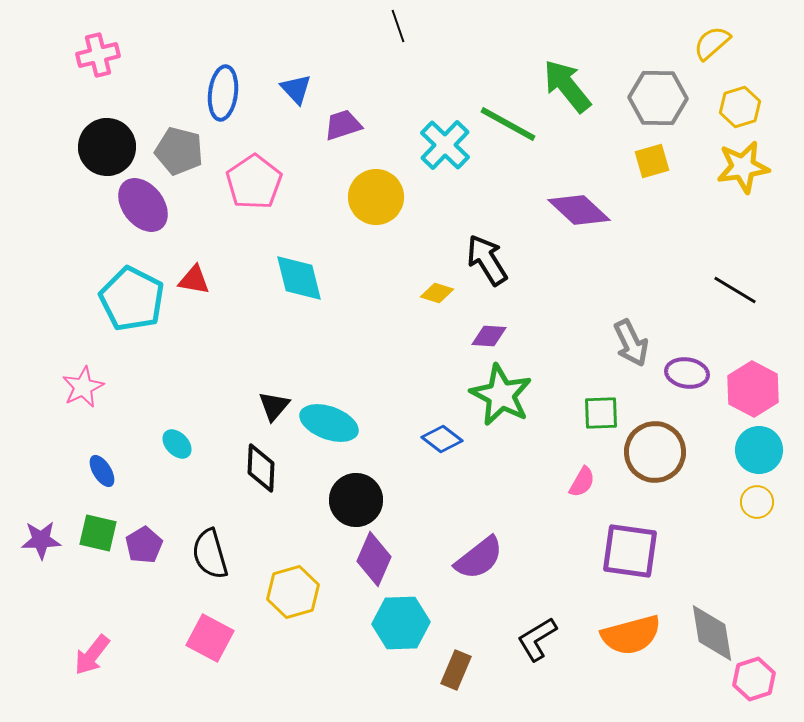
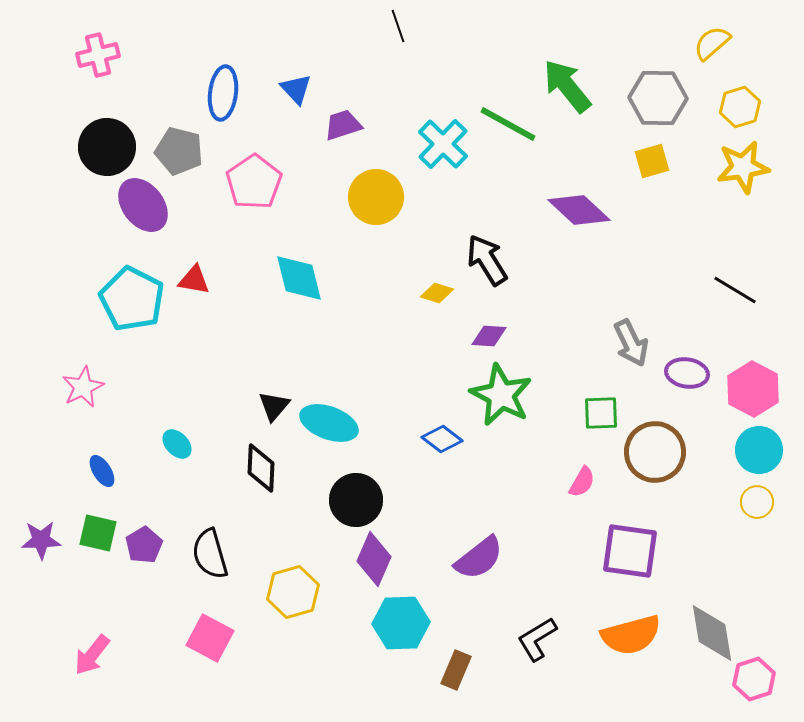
cyan cross at (445, 145): moved 2 px left, 1 px up
